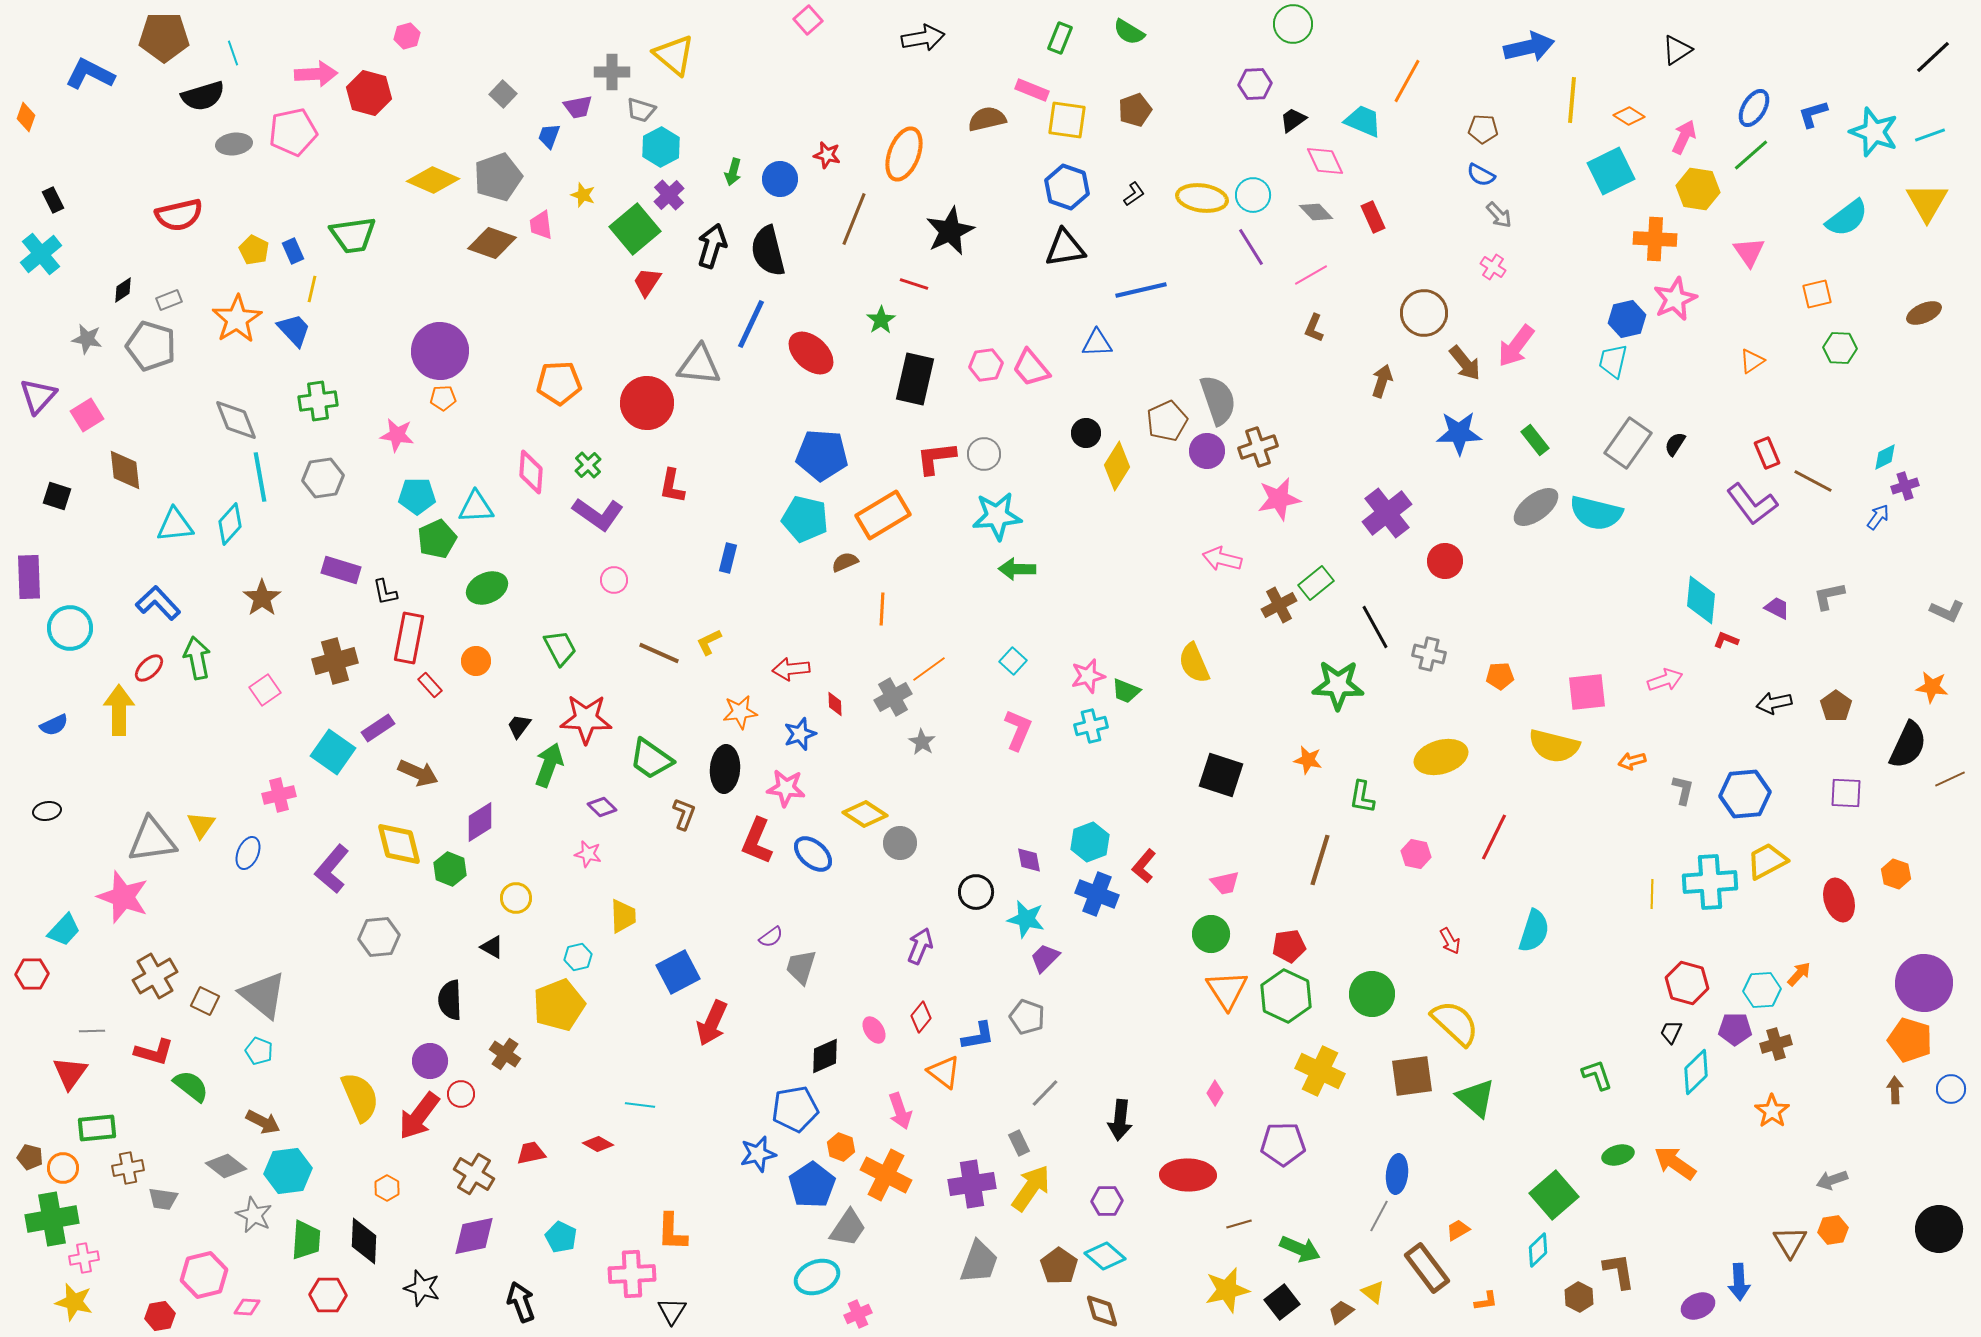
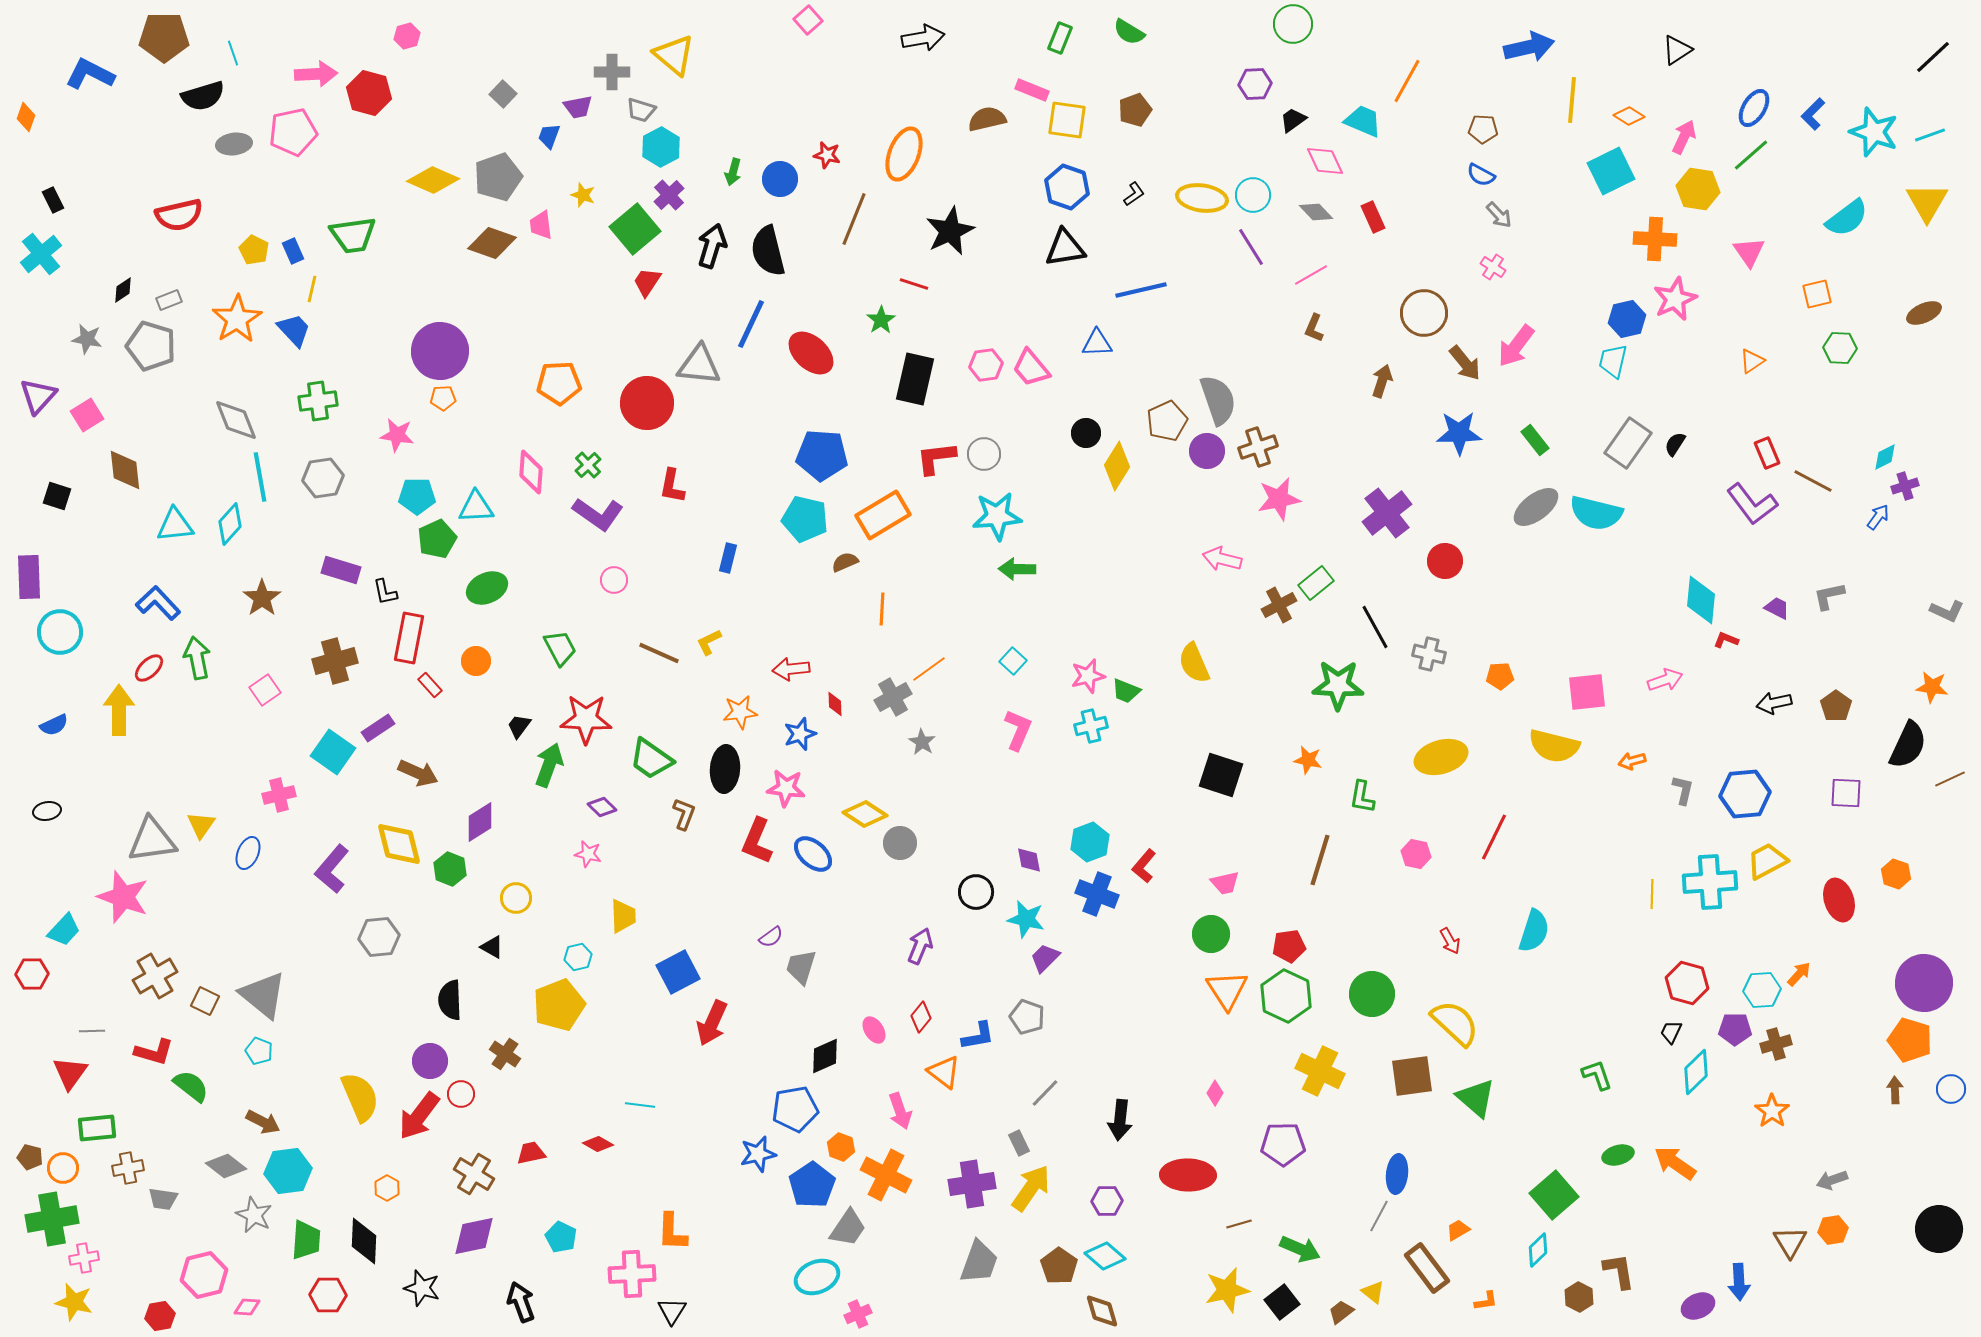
blue L-shape at (1813, 114): rotated 28 degrees counterclockwise
cyan circle at (70, 628): moved 10 px left, 4 px down
